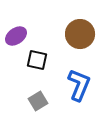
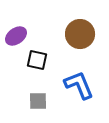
blue L-shape: rotated 44 degrees counterclockwise
gray square: rotated 30 degrees clockwise
